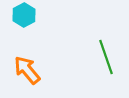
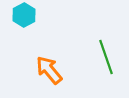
orange arrow: moved 22 px right
